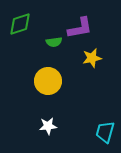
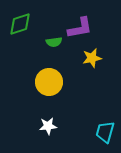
yellow circle: moved 1 px right, 1 px down
